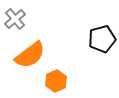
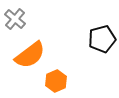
gray cross: rotated 10 degrees counterclockwise
